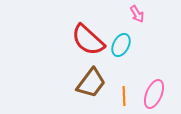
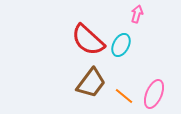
pink arrow: rotated 132 degrees counterclockwise
orange line: rotated 48 degrees counterclockwise
